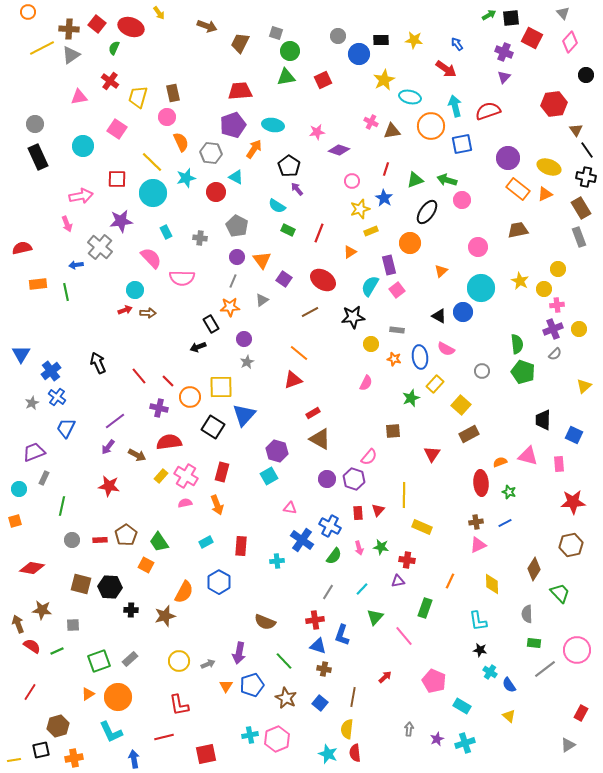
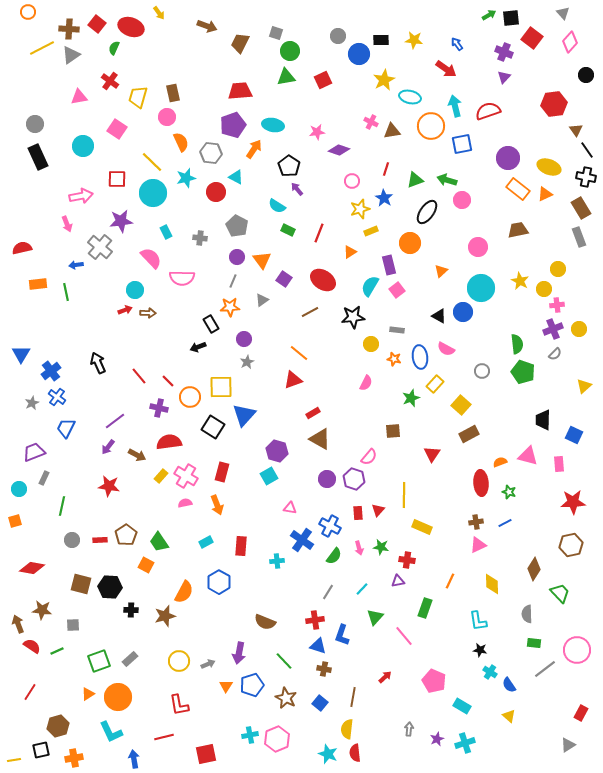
red square at (532, 38): rotated 10 degrees clockwise
